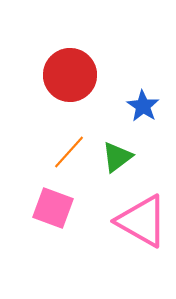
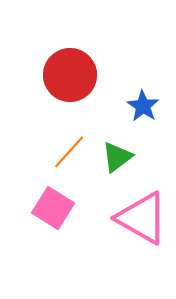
pink square: rotated 12 degrees clockwise
pink triangle: moved 3 px up
